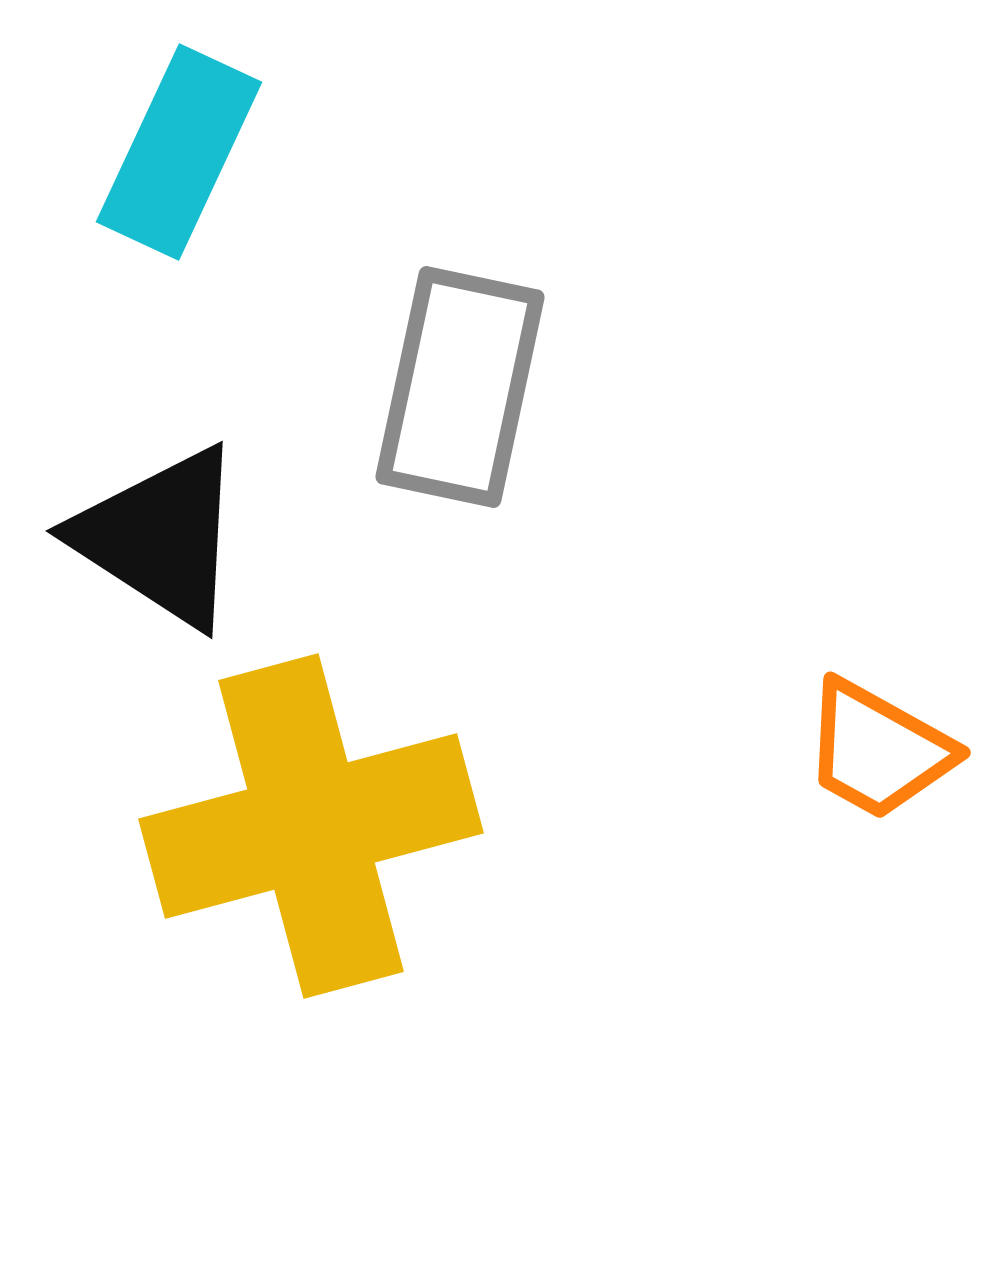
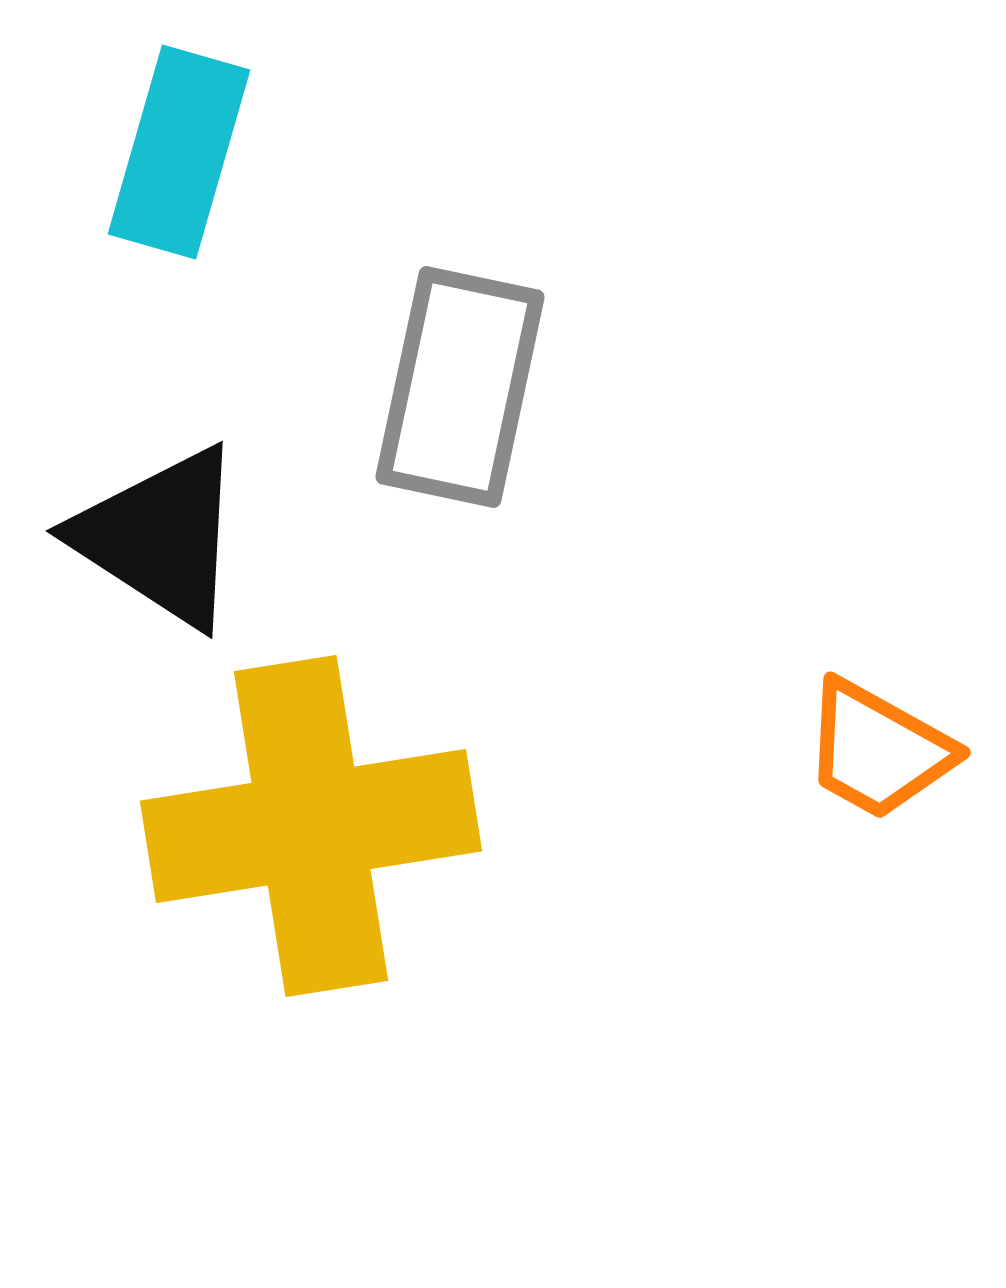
cyan rectangle: rotated 9 degrees counterclockwise
yellow cross: rotated 6 degrees clockwise
